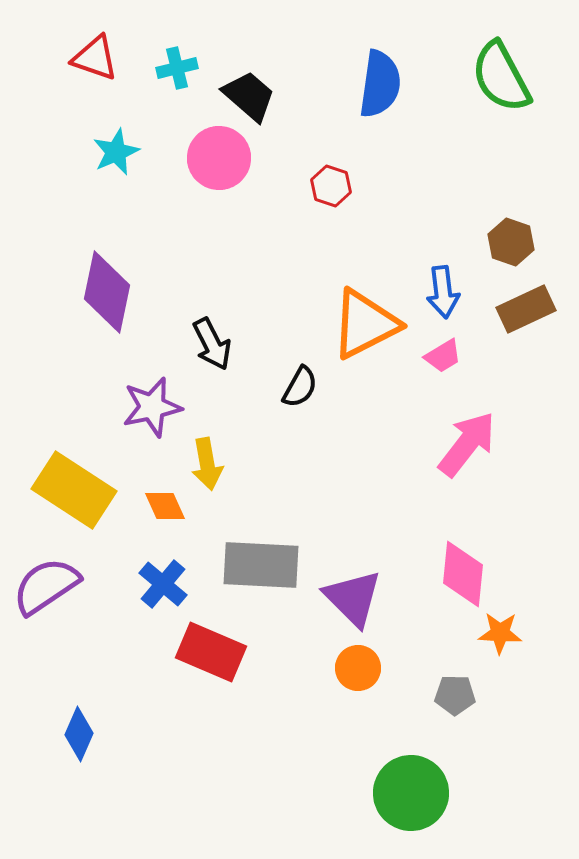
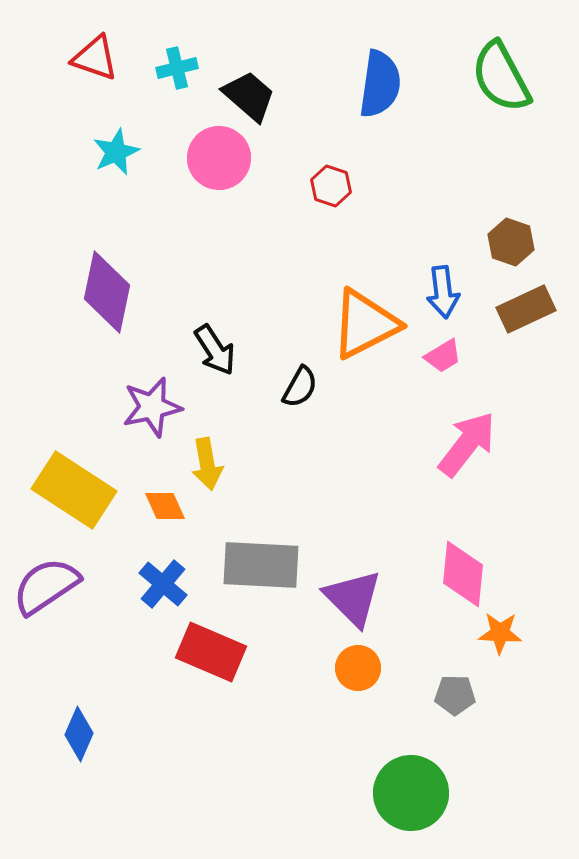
black arrow: moved 3 px right, 6 px down; rotated 6 degrees counterclockwise
